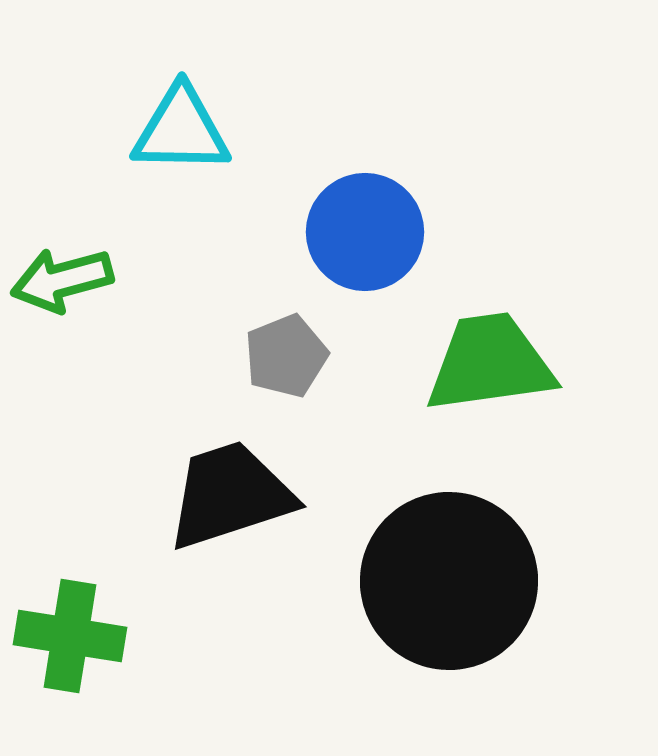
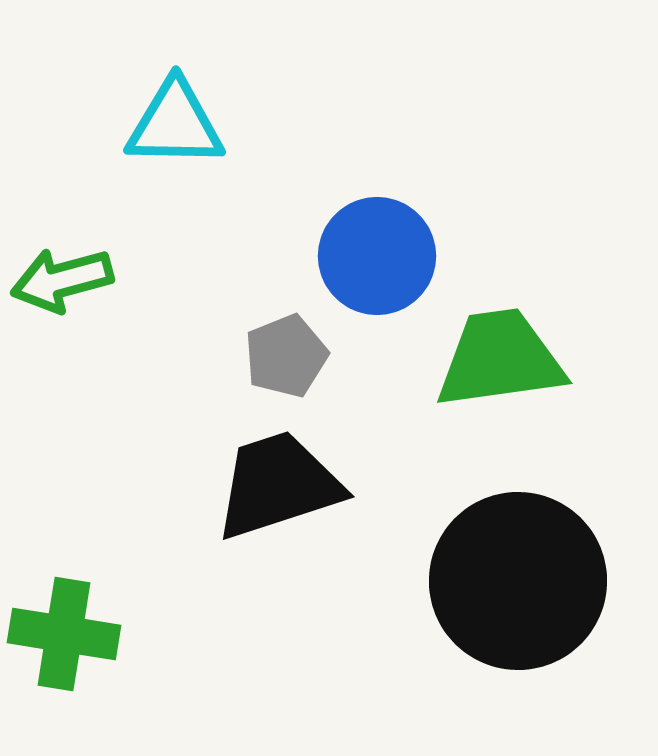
cyan triangle: moved 6 px left, 6 px up
blue circle: moved 12 px right, 24 px down
green trapezoid: moved 10 px right, 4 px up
black trapezoid: moved 48 px right, 10 px up
black circle: moved 69 px right
green cross: moved 6 px left, 2 px up
